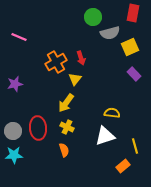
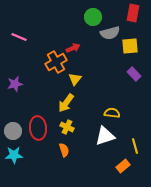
yellow square: moved 1 px up; rotated 18 degrees clockwise
red arrow: moved 8 px left, 10 px up; rotated 96 degrees counterclockwise
